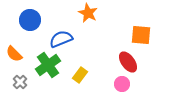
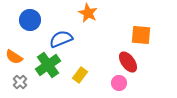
orange semicircle: moved 3 px down; rotated 12 degrees counterclockwise
pink circle: moved 3 px left, 1 px up
